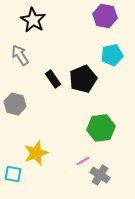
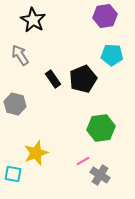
purple hexagon: rotated 20 degrees counterclockwise
cyan pentagon: rotated 15 degrees clockwise
